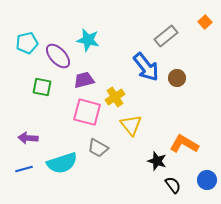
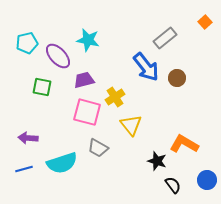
gray rectangle: moved 1 px left, 2 px down
